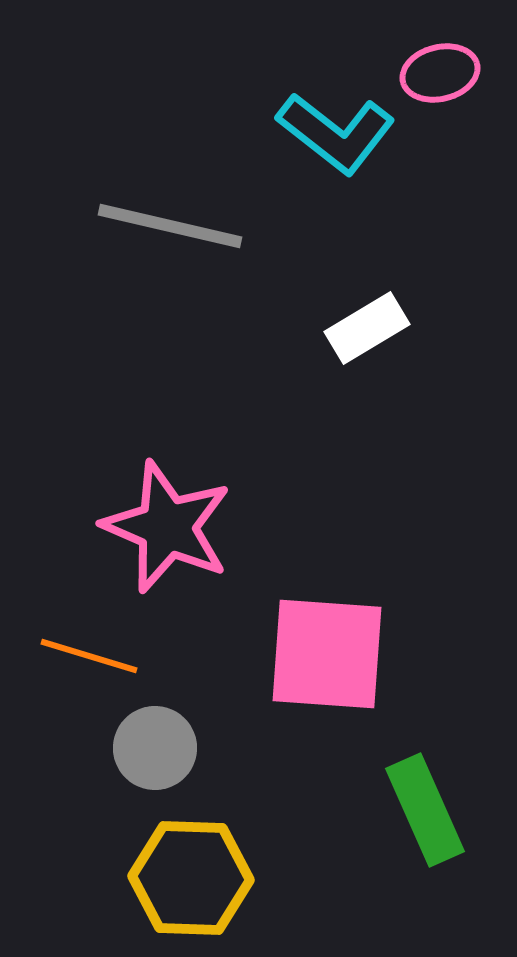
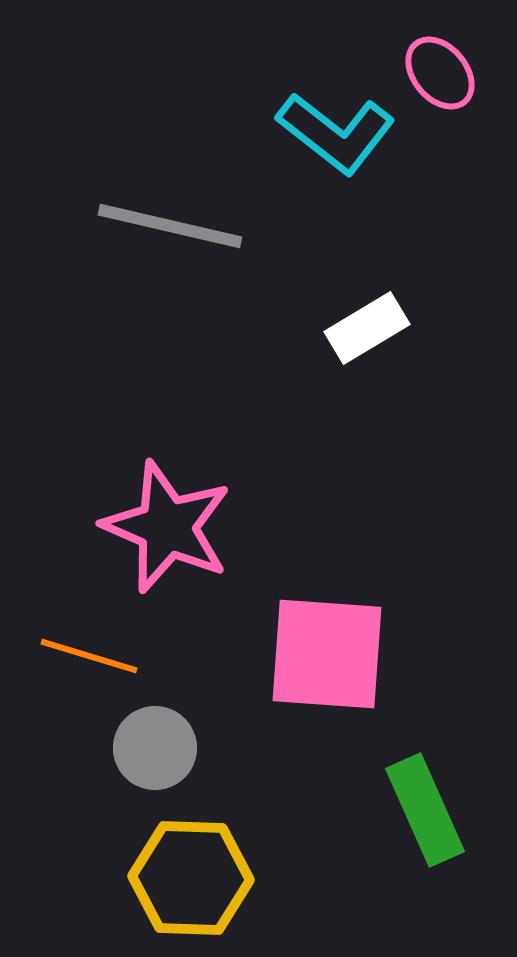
pink ellipse: rotated 64 degrees clockwise
